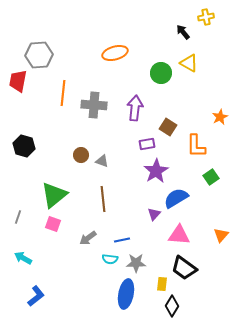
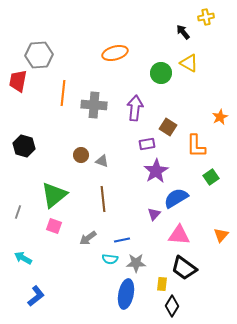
gray line: moved 5 px up
pink square: moved 1 px right, 2 px down
